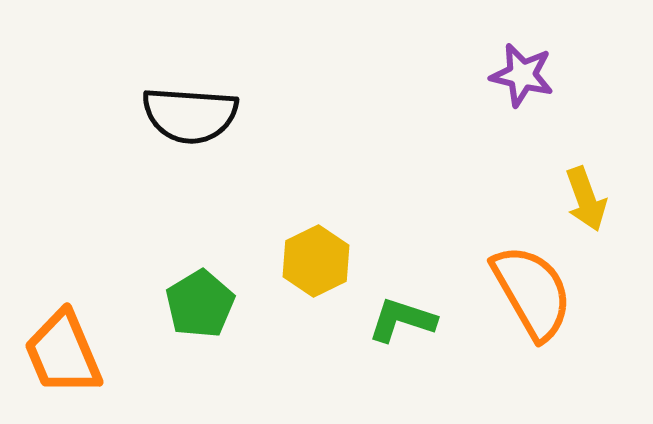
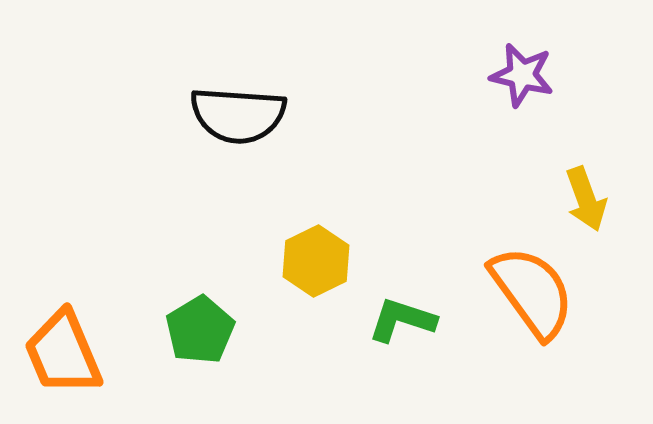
black semicircle: moved 48 px right
orange semicircle: rotated 6 degrees counterclockwise
green pentagon: moved 26 px down
